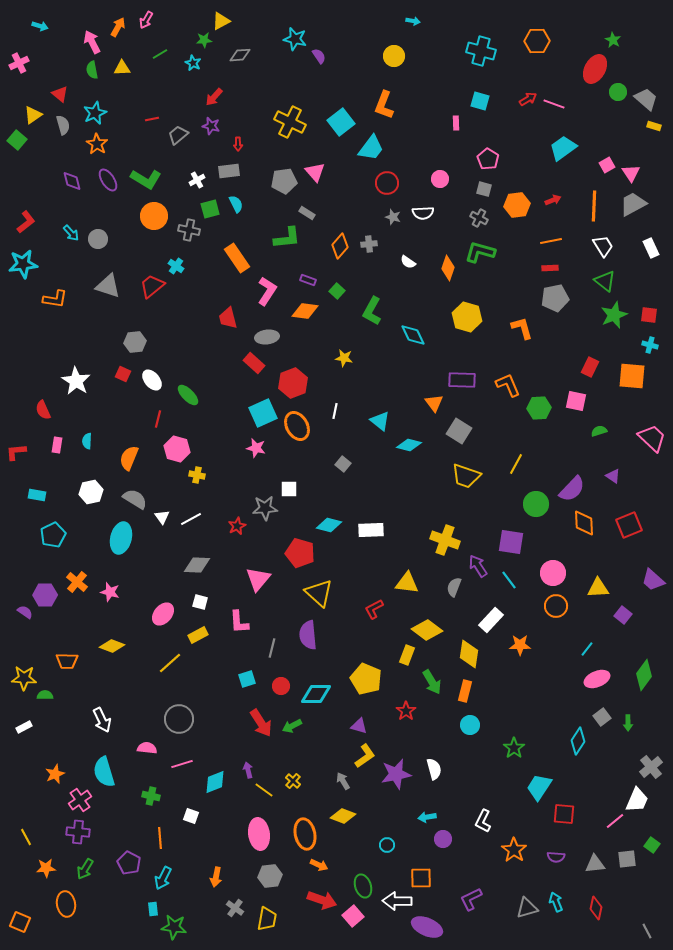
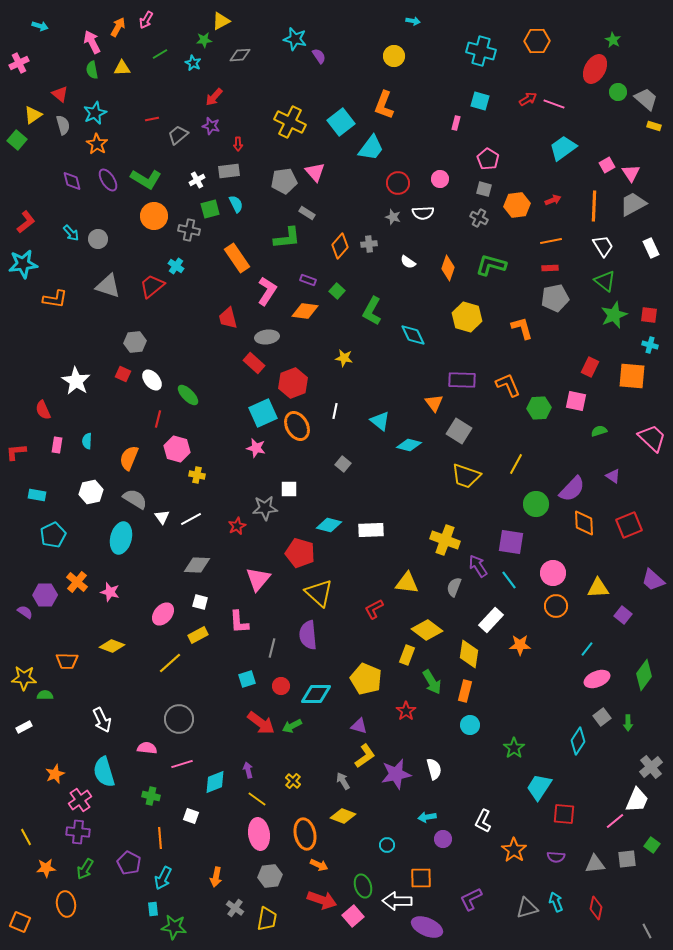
pink rectangle at (456, 123): rotated 16 degrees clockwise
red circle at (387, 183): moved 11 px right
green L-shape at (480, 252): moved 11 px right, 13 px down
red arrow at (261, 723): rotated 20 degrees counterclockwise
yellow line at (264, 790): moved 7 px left, 9 px down
